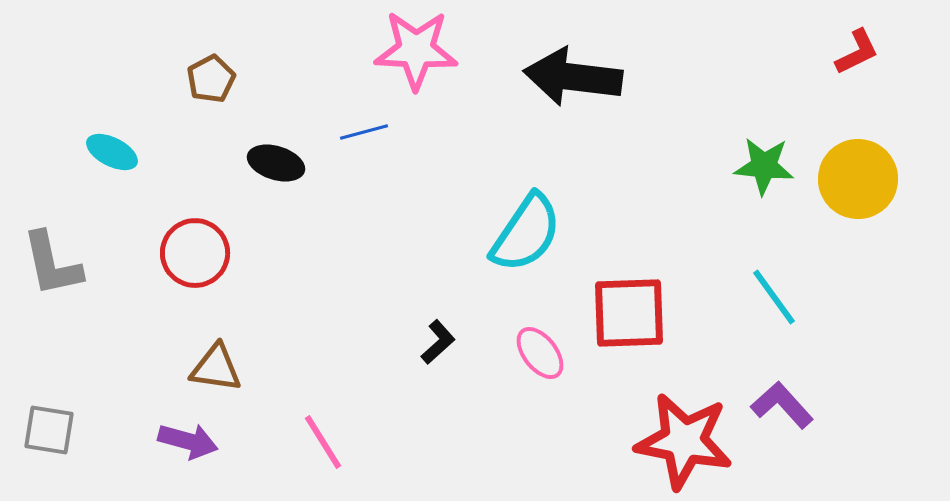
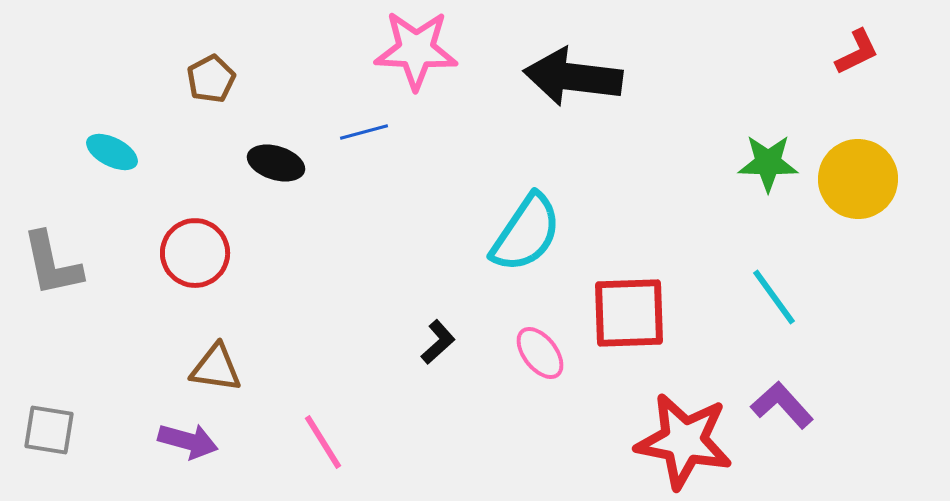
green star: moved 4 px right, 3 px up; rotated 4 degrees counterclockwise
